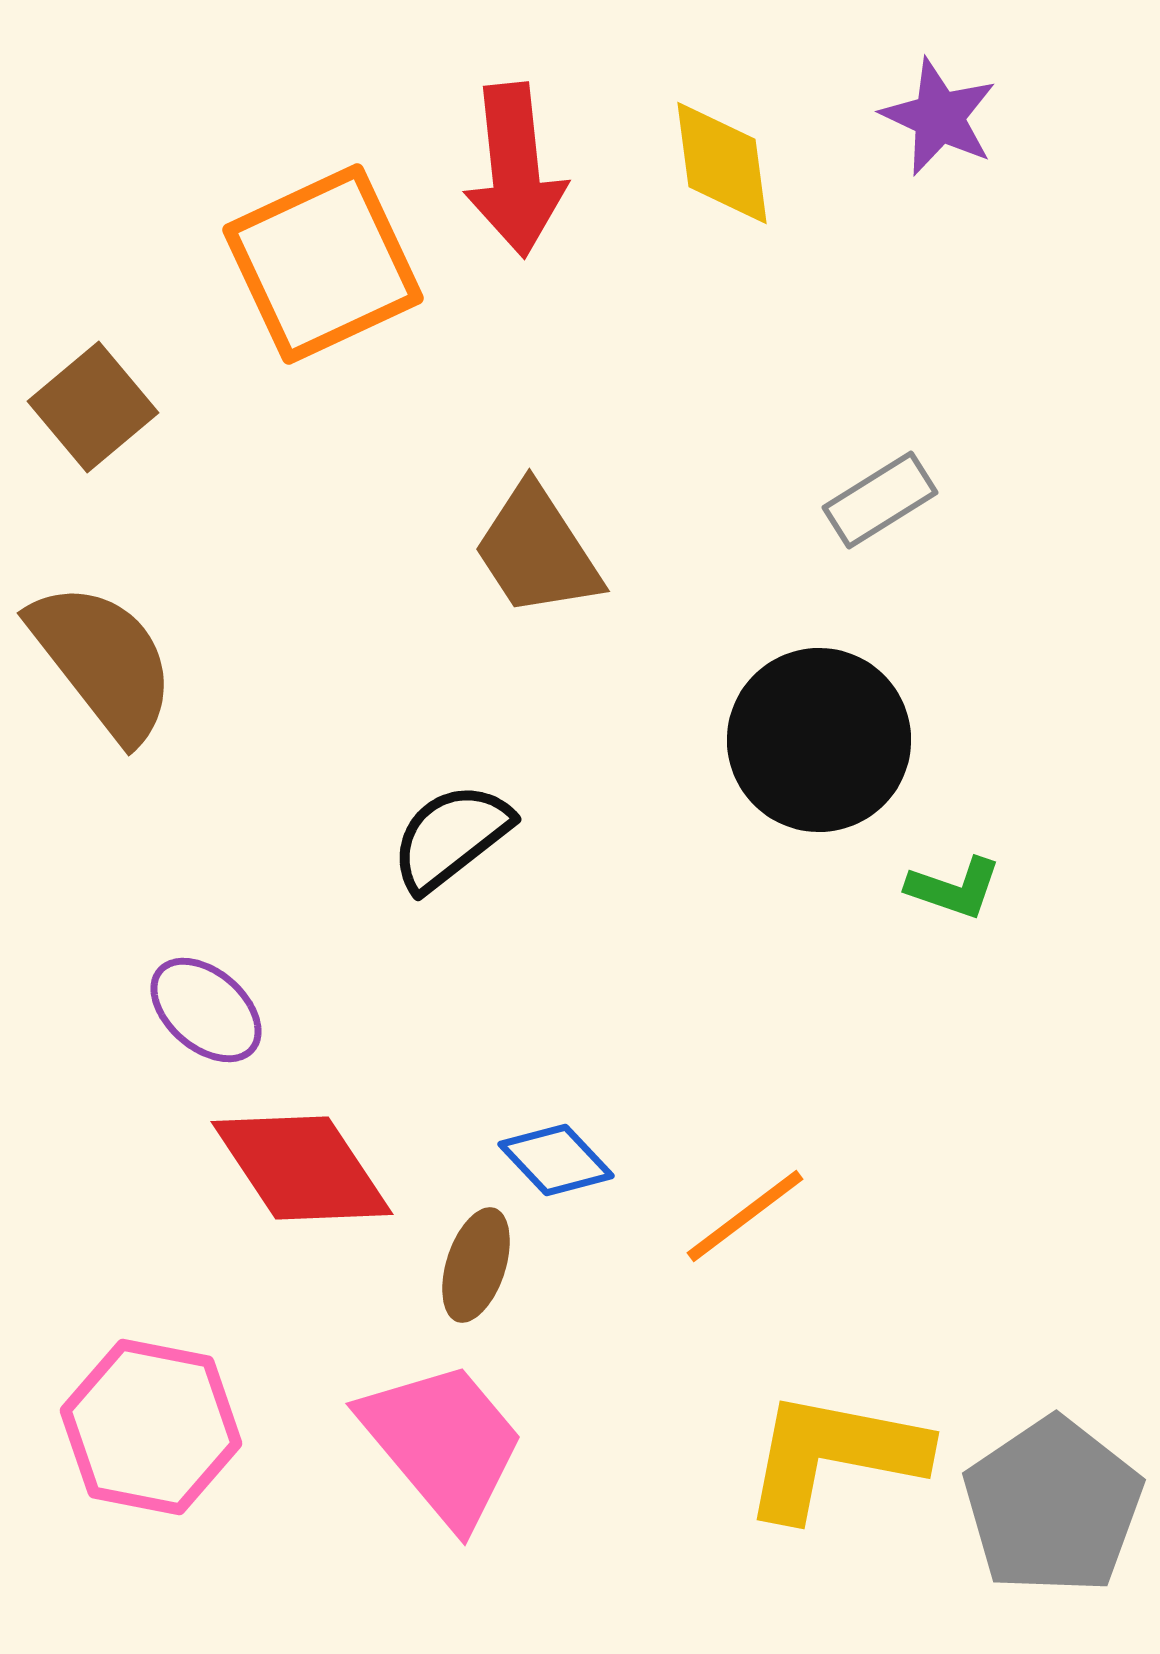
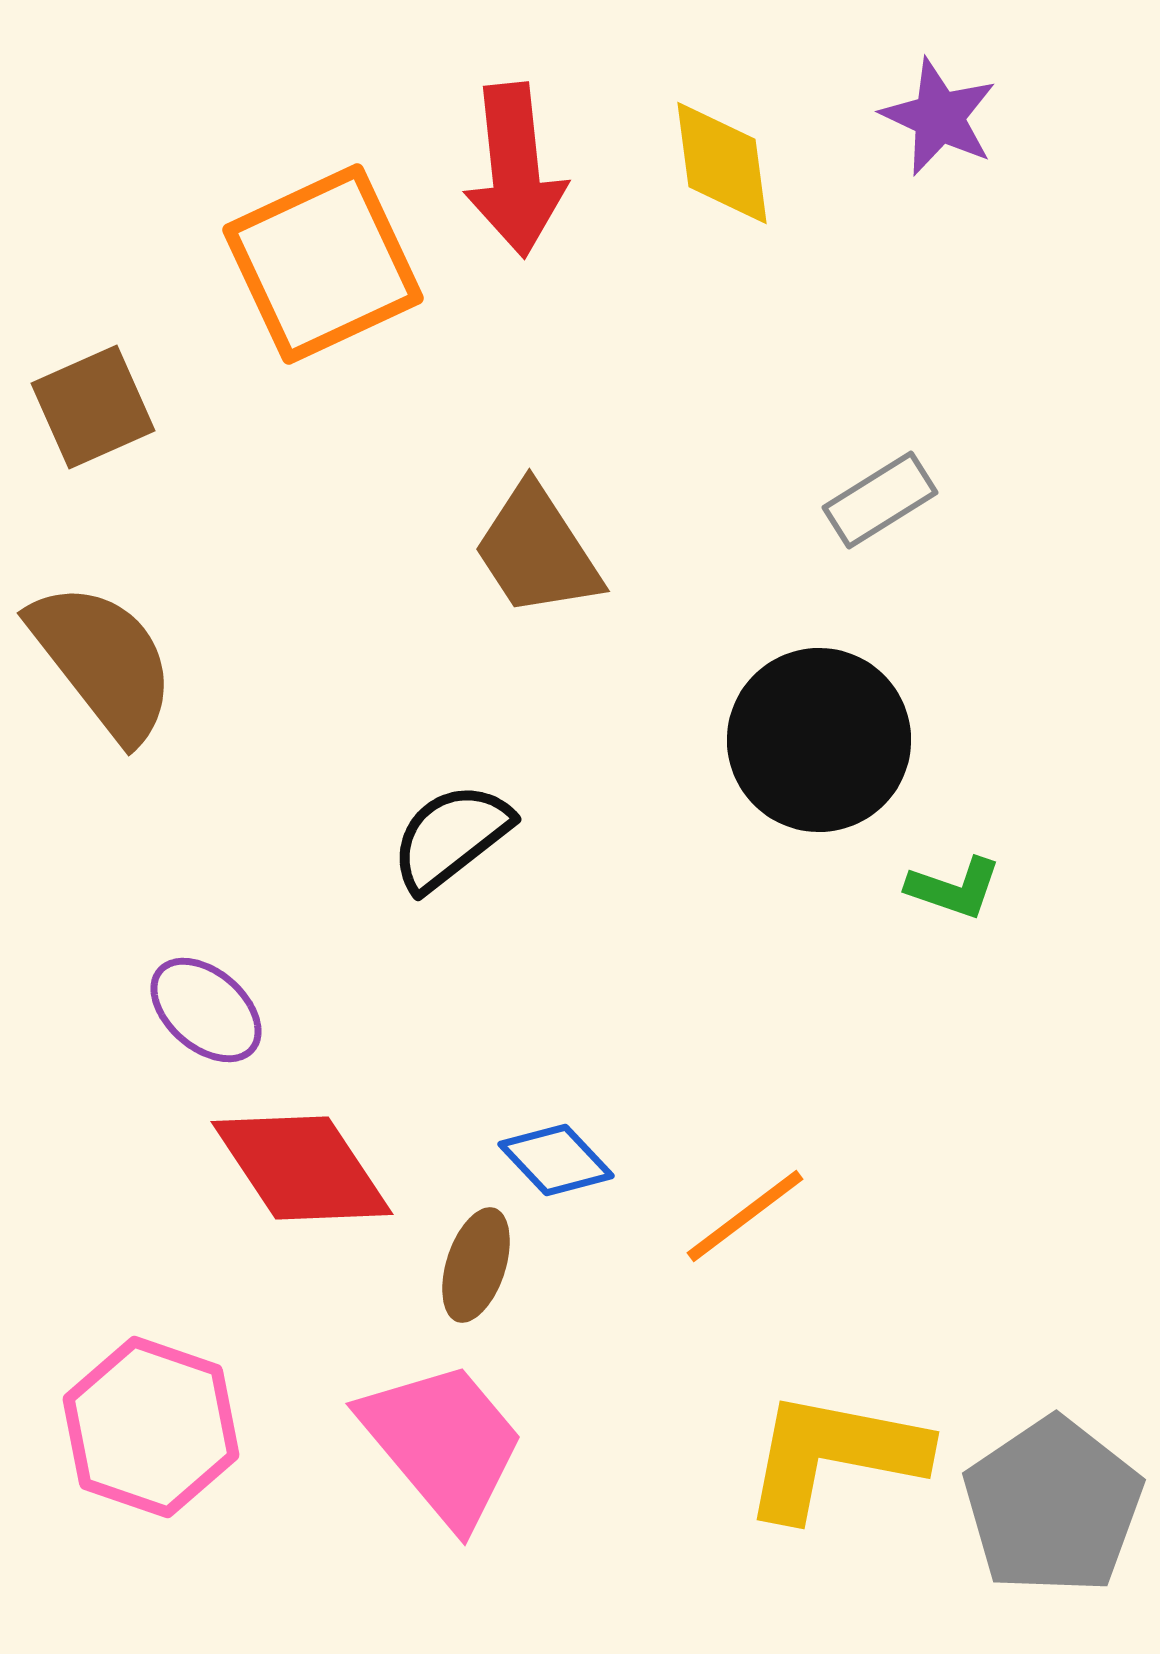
brown square: rotated 16 degrees clockwise
pink hexagon: rotated 8 degrees clockwise
